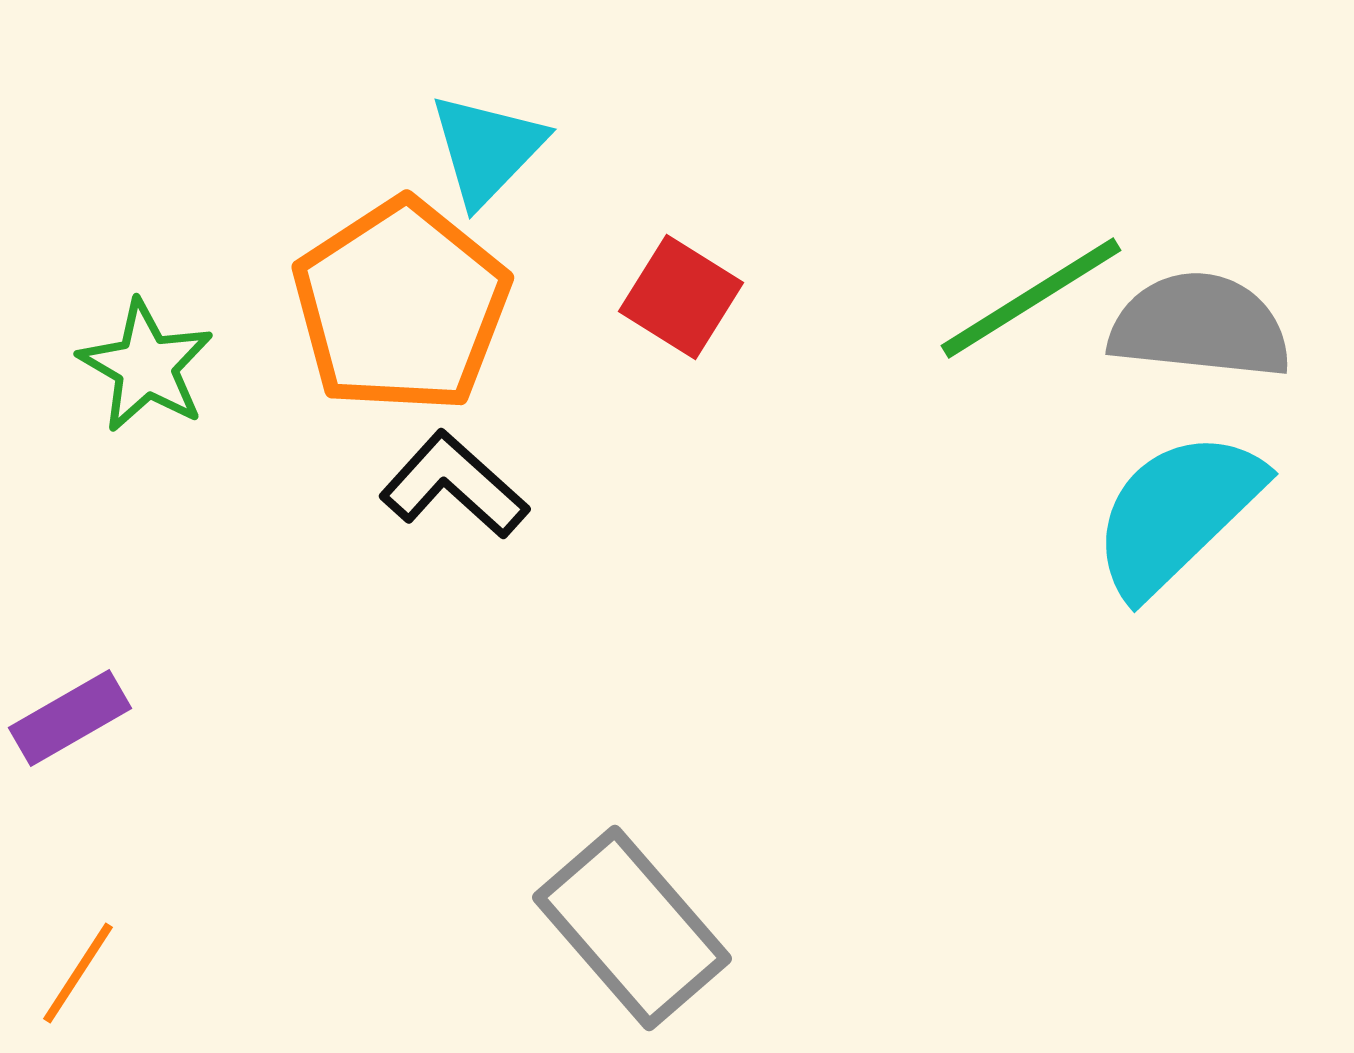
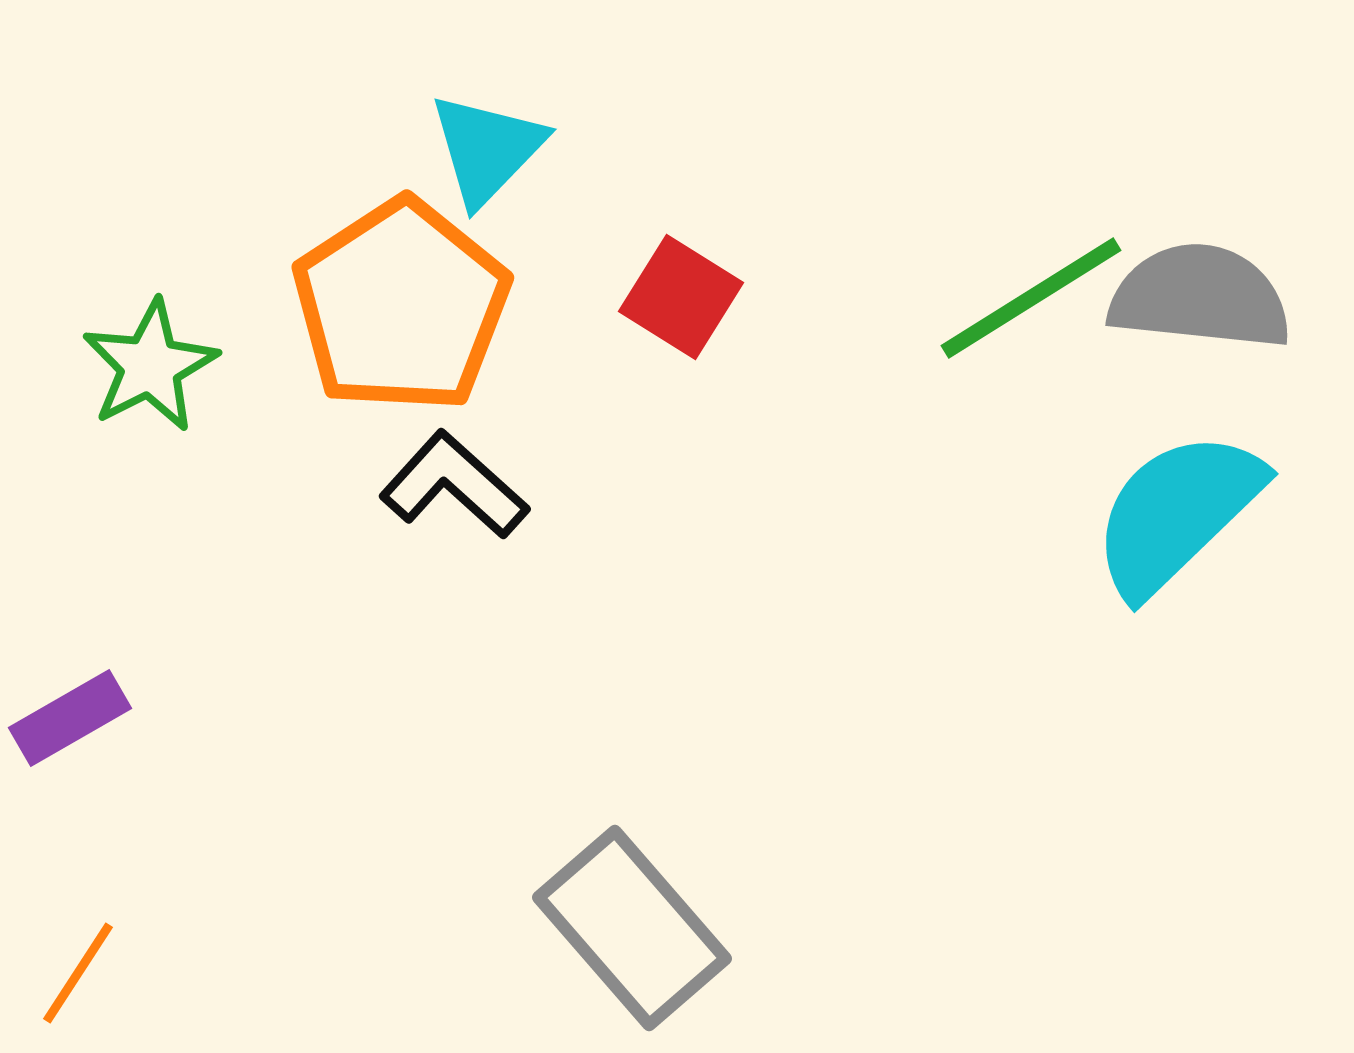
gray semicircle: moved 29 px up
green star: moved 4 px right; rotated 15 degrees clockwise
